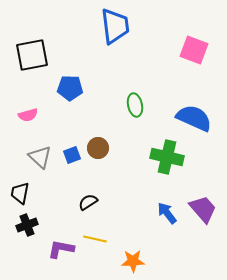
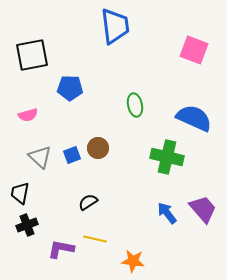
orange star: rotated 10 degrees clockwise
